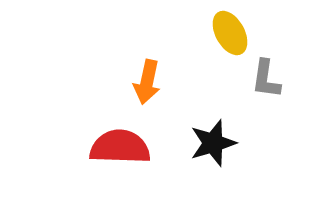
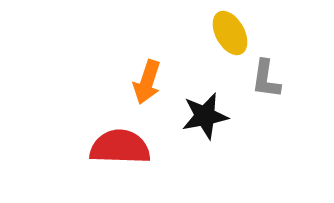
orange arrow: rotated 6 degrees clockwise
black star: moved 8 px left, 27 px up; rotated 6 degrees clockwise
